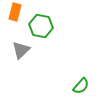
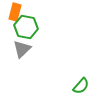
green hexagon: moved 15 px left, 1 px down
gray triangle: moved 1 px right, 1 px up
